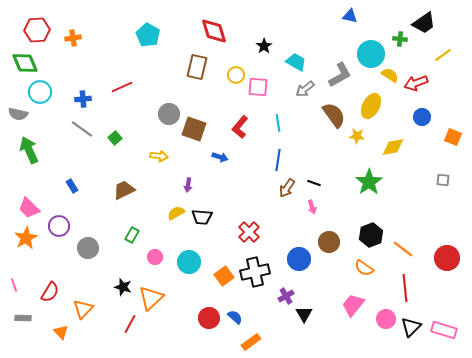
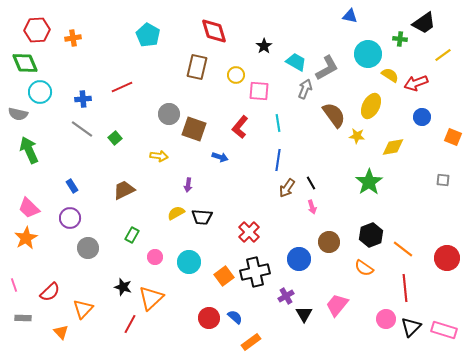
cyan circle at (371, 54): moved 3 px left
gray L-shape at (340, 75): moved 13 px left, 7 px up
pink square at (258, 87): moved 1 px right, 4 px down
gray arrow at (305, 89): rotated 150 degrees clockwise
black line at (314, 183): moved 3 px left; rotated 40 degrees clockwise
purple circle at (59, 226): moved 11 px right, 8 px up
red semicircle at (50, 292): rotated 15 degrees clockwise
pink trapezoid at (353, 305): moved 16 px left
